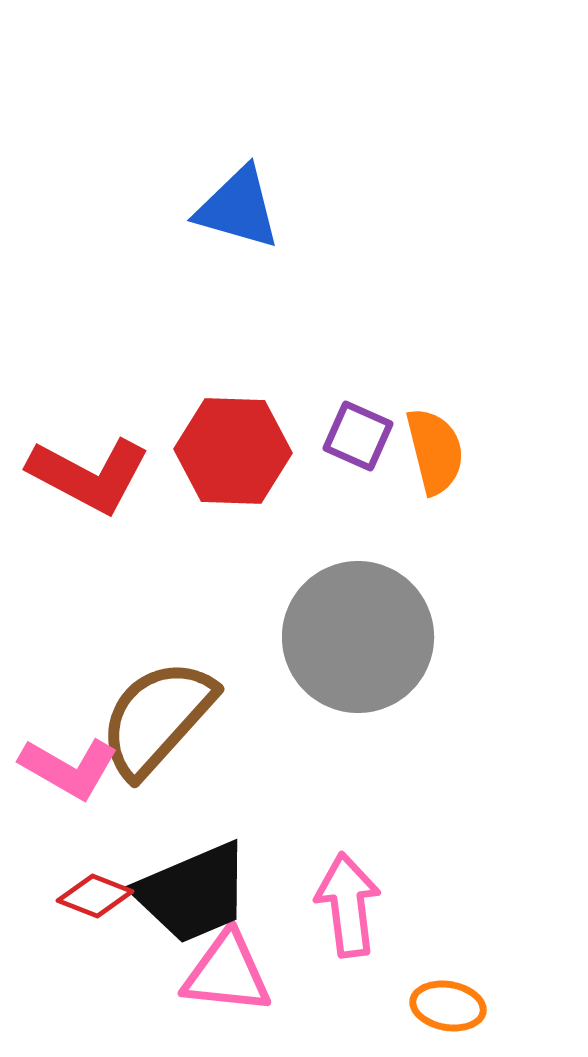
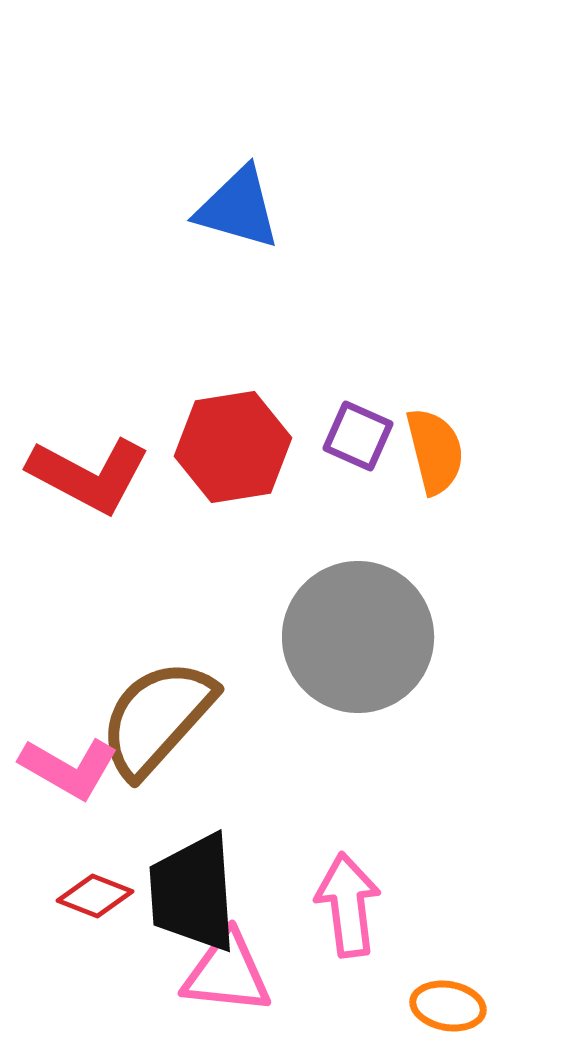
red hexagon: moved 4 px up; rotated 11 degrees counterclockwise
black trapezoid: rotated 109 degrees clockwise
